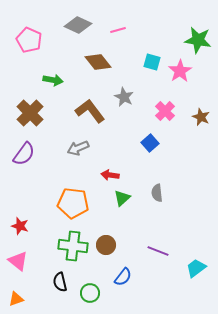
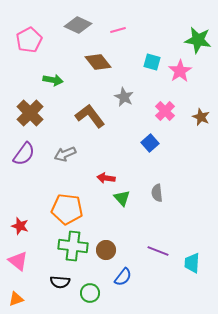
pink pentagon: rotated 20 degrees clockwise
brown L-shape: moved 5 px down
gray arrow: moved 13 px left, 6 px down
red arrow: moved 4 px left, 3 px down
green triangle: rotated 30 degrees counterclockwise
orange pentagon: moved 6 px left, 6 px down
brown circle: moved 5 px down
cyan trapezoid: moved 4 px left, 5 px up; rotated 50 degrees counterclockwise
black semicircle: rotated 72 degrees counterclockwise
